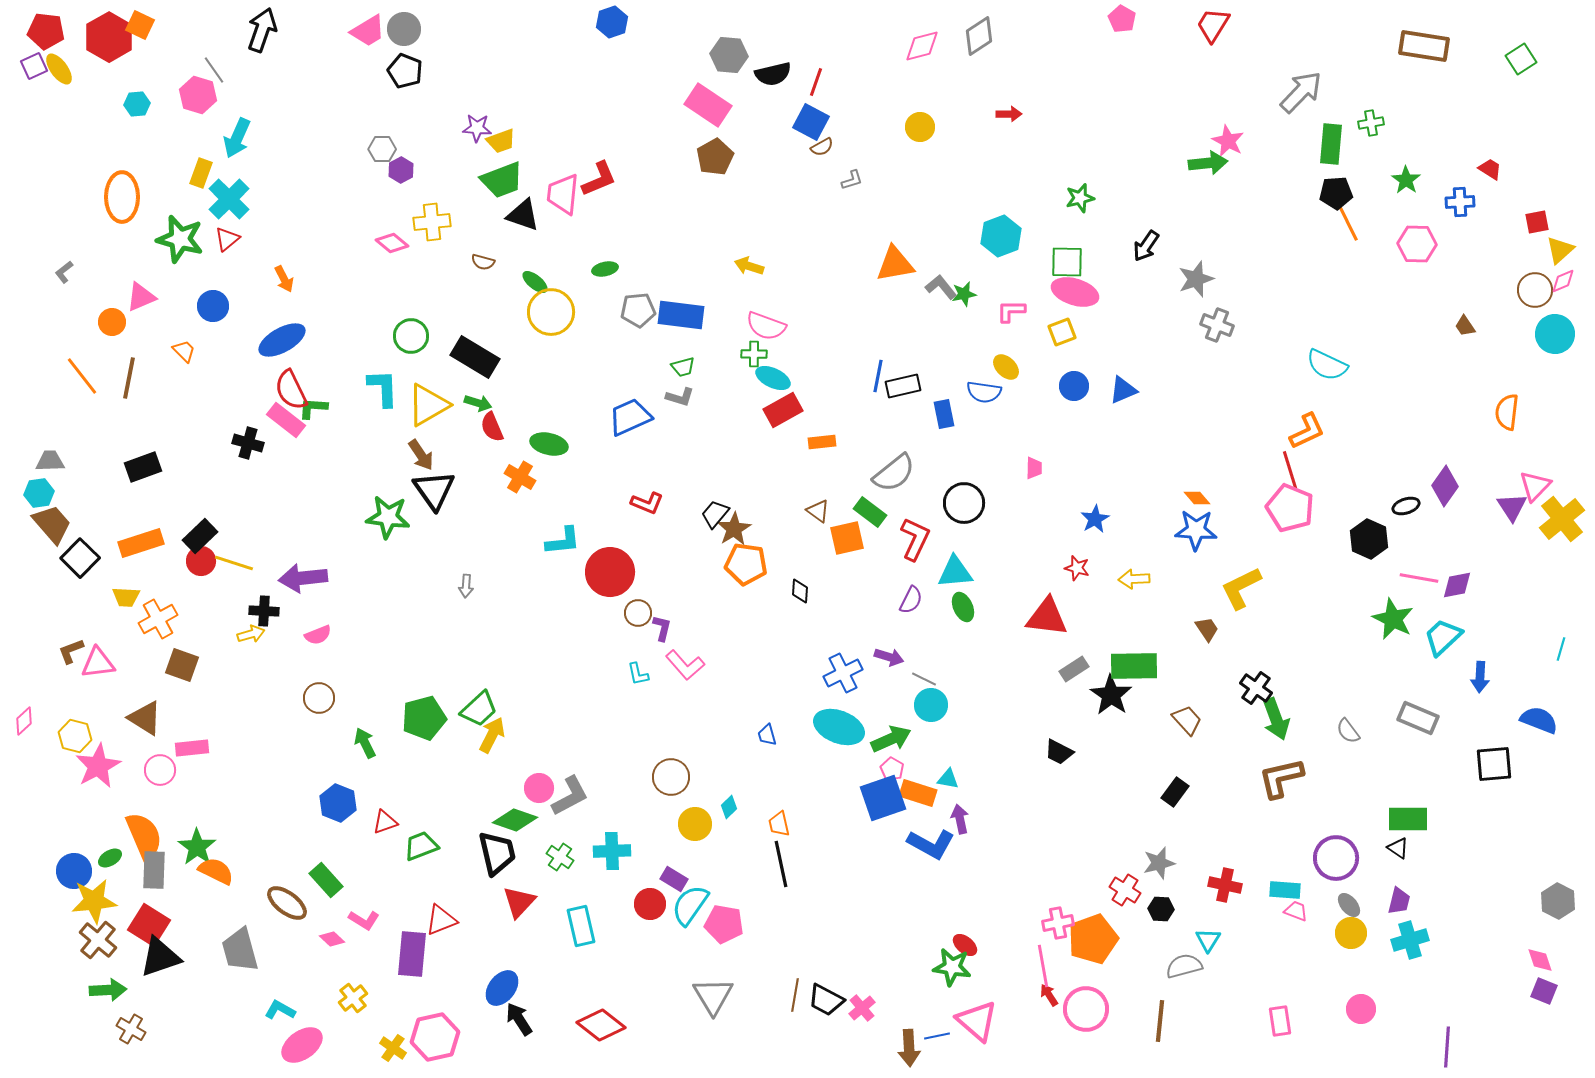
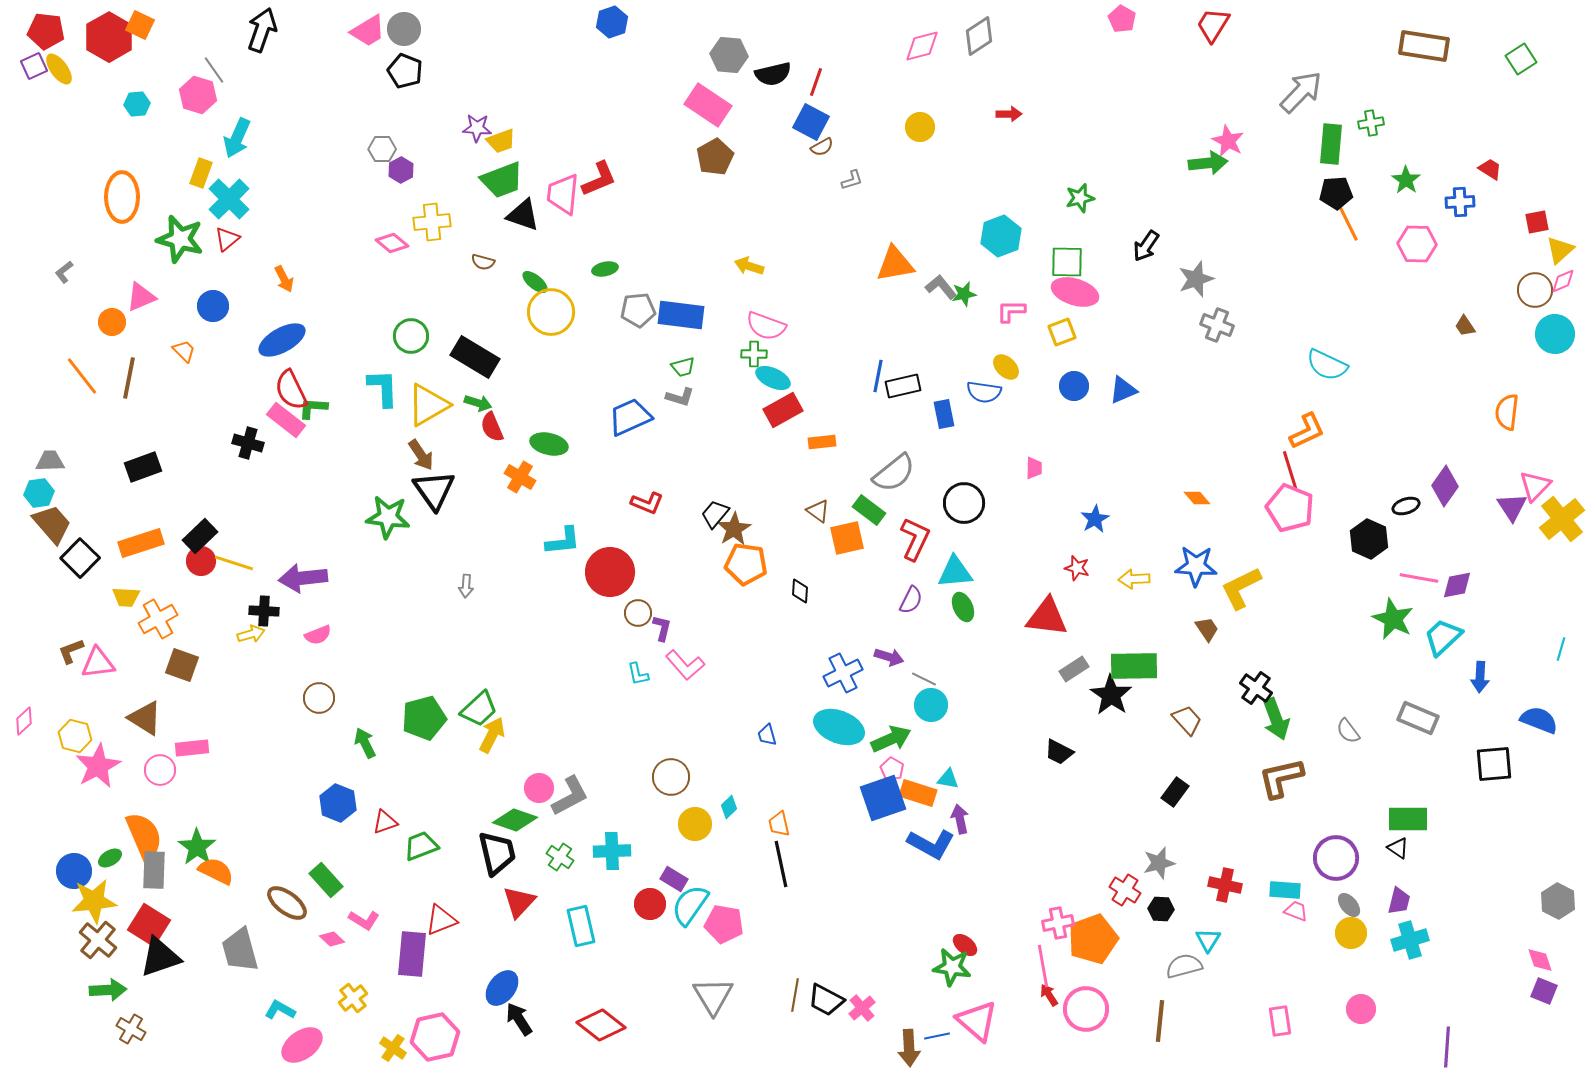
green rectangle at (870, 512): moved 1 px left, 2 px up
blue star at (1196, 530): moved 36 px down
